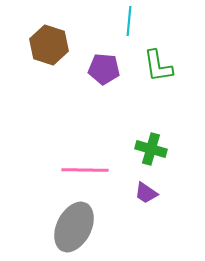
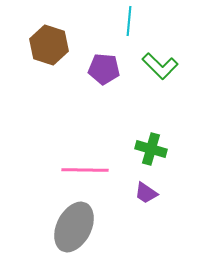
green L-shape: moved 2 px right; rotated 36 degrees counterclockwise
